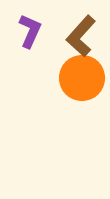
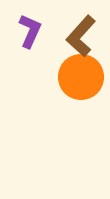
orange circle: moved 1 px left, 1 px up
